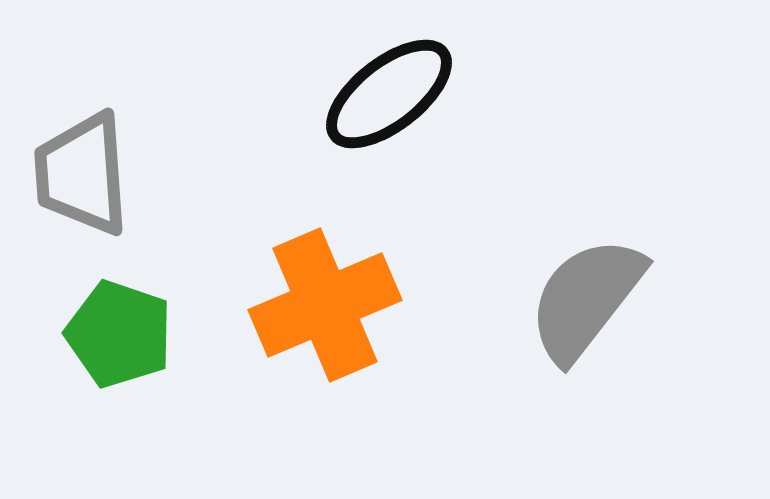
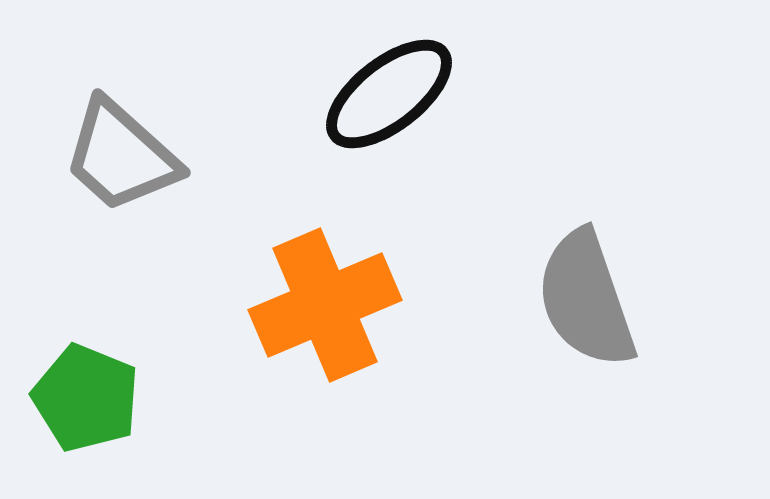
gray trapezoid: moved 39 px right, 18 px up; rotated 44 degrees counterclockwise
gray semicircle: rotated 57 degrees counterclockwise
green pentagon: moved 33 px left, 64 px down; rotated 3 degrees clockwise
